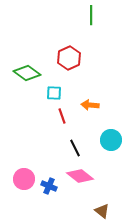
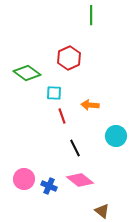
cyan circle: moved 5 px right, 4 px up
pink diamond: moved 4 px down
